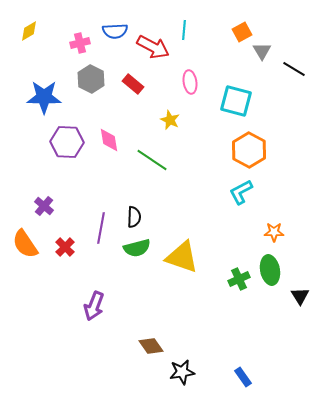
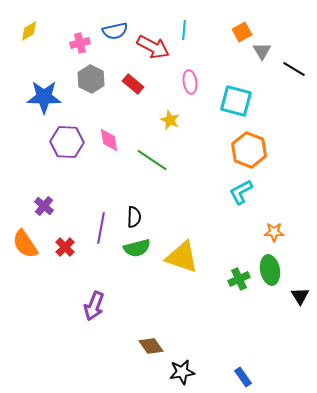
blue semicircle: rotated 10 degrees counterclockwise
orange hexagon: rotated 8 degrees counterclockwise
